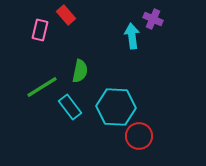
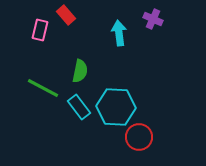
cyan arrow: moved 13 px left, 3 px up
green line: moved 1 px right, 1 px down; rotated 60 degrees clockwise
cyan rectangle: moved 9 px right
red circle: moved 1 px down
